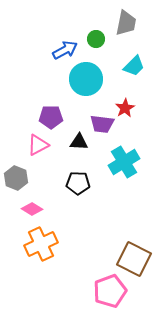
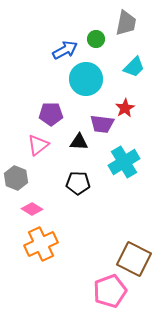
cyan trapezoid: moved 1 px down
purple pentagon: moved 3 px up
pink triangle: rotated 10 degrees counterclockwise
